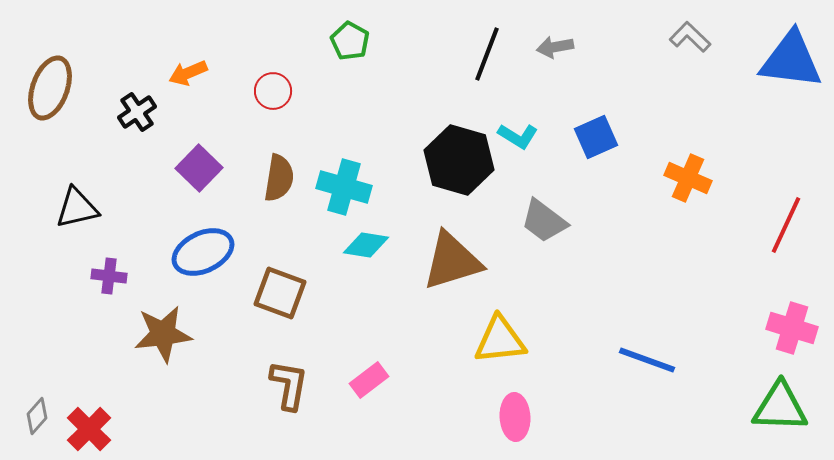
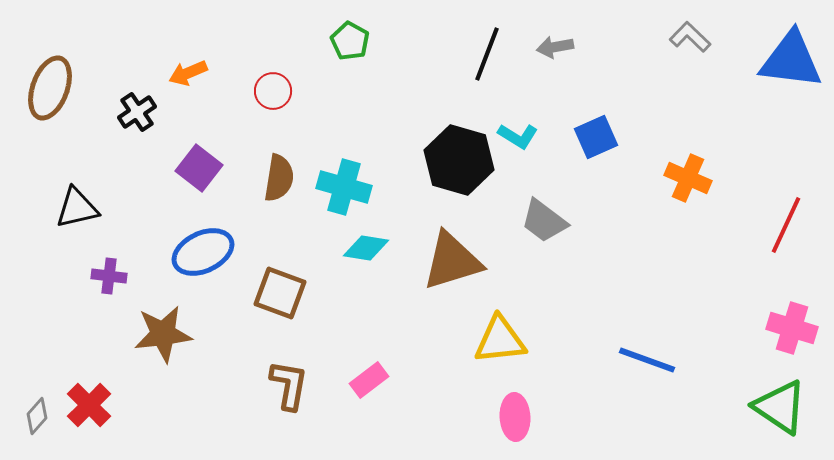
purple square: rotated 6 degrees counterclockwise
cyan diamond: moved 3 px down
green triangle: rotated 32 degrees clockwise
red cross: moved 24 px up
